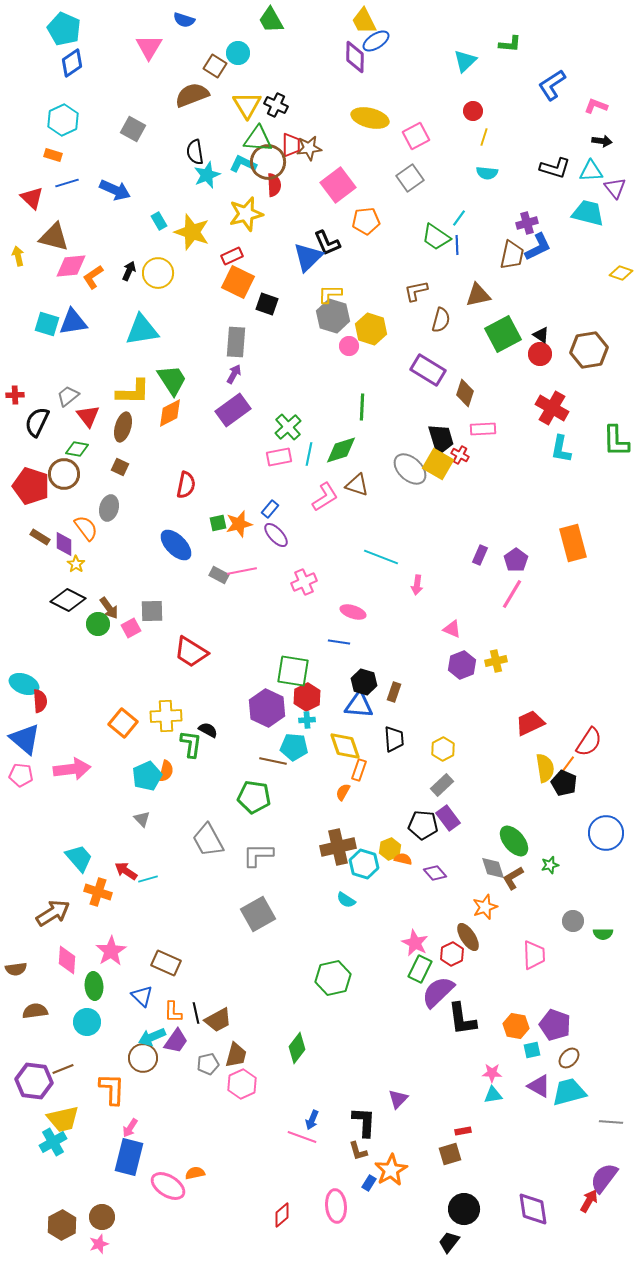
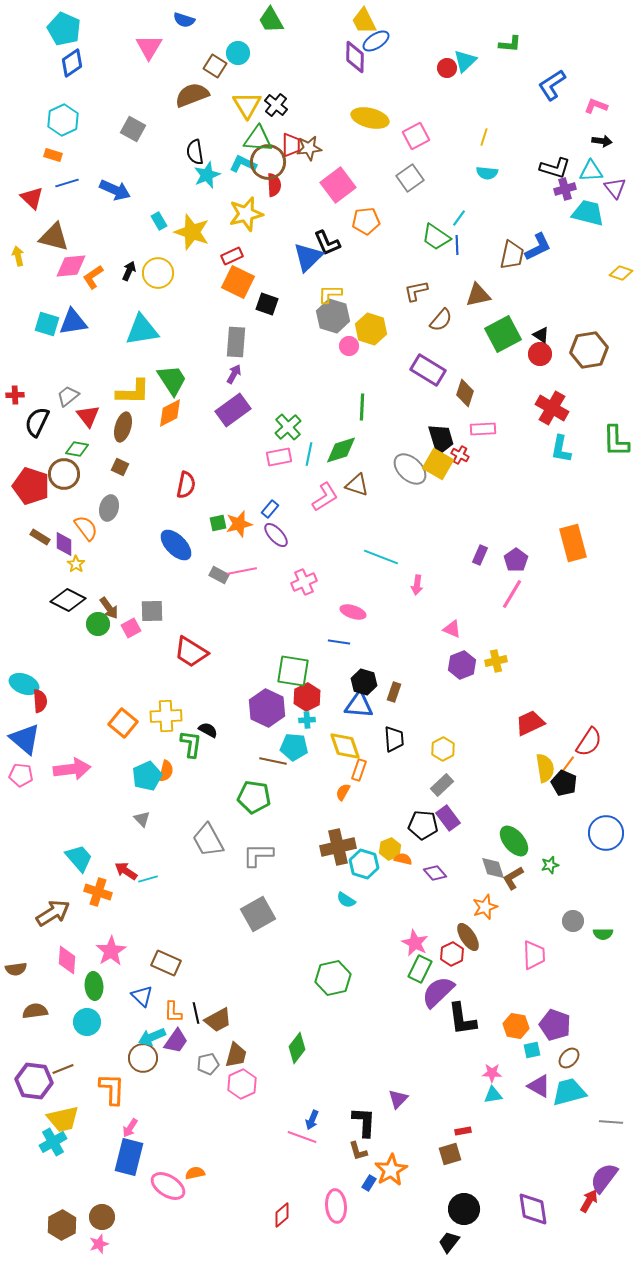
black cross at (276, 105): rotated 15 degrees clockwise
red circle at (473, 111): moved 26 px left, 43 px up
purple cross at (527, 223): moved 38 px right, 34 px up
brown semicircle at (441, 320): rotated 25 degrees clockwise
